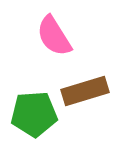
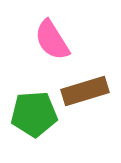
pink semicircle: moved 2 px left, 4 px down
